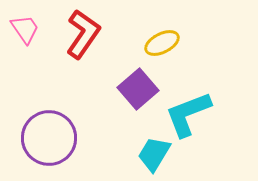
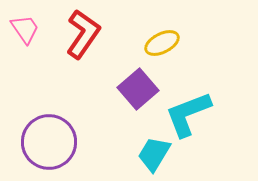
purple circle: moved 4 px down
